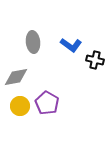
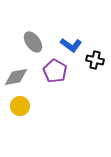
gray ellipse: rotated 30 degrees counterclockwise
purple pentagon: moved 8 px right, 32 px up
